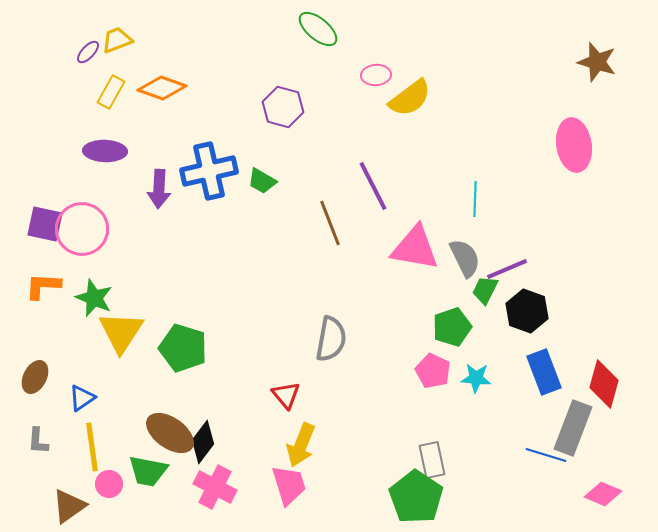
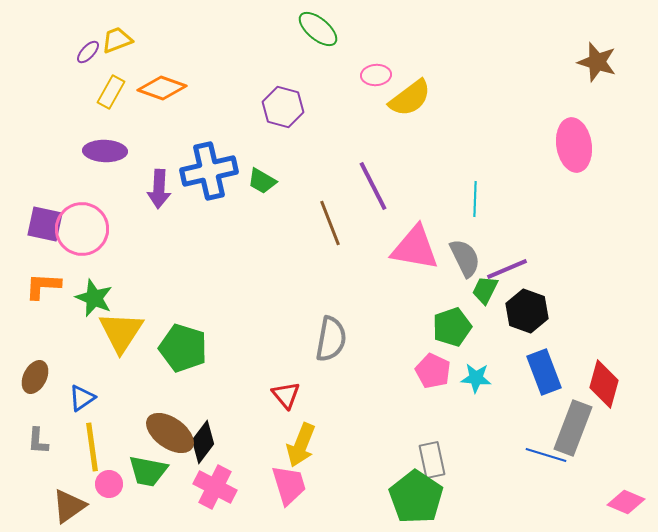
pink diamond at (603, 494): moved 23 px right, 8 px down
